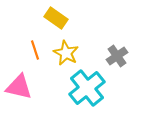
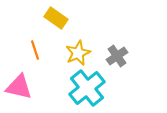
yellow star: moved 12 px right; rotated 20 degrees clockwise
